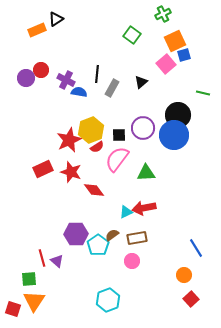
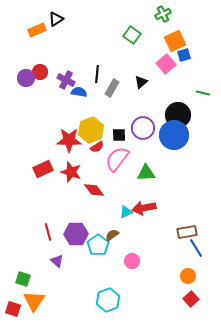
red circle at (41, 70): moved 1 px left, 2 px down
red star at (69, 140): rotated 25 degrees clockwise
brown rectangle at (137, 238): moved 50 px right, 6 px up
red line at (42, 258): moved 6 px right, 26 px up
orange circle at (184, 275): moved 4 px right, 1 px down
green square at (29, 279): moved 6 px left; rotated 21 degrees clockwise
